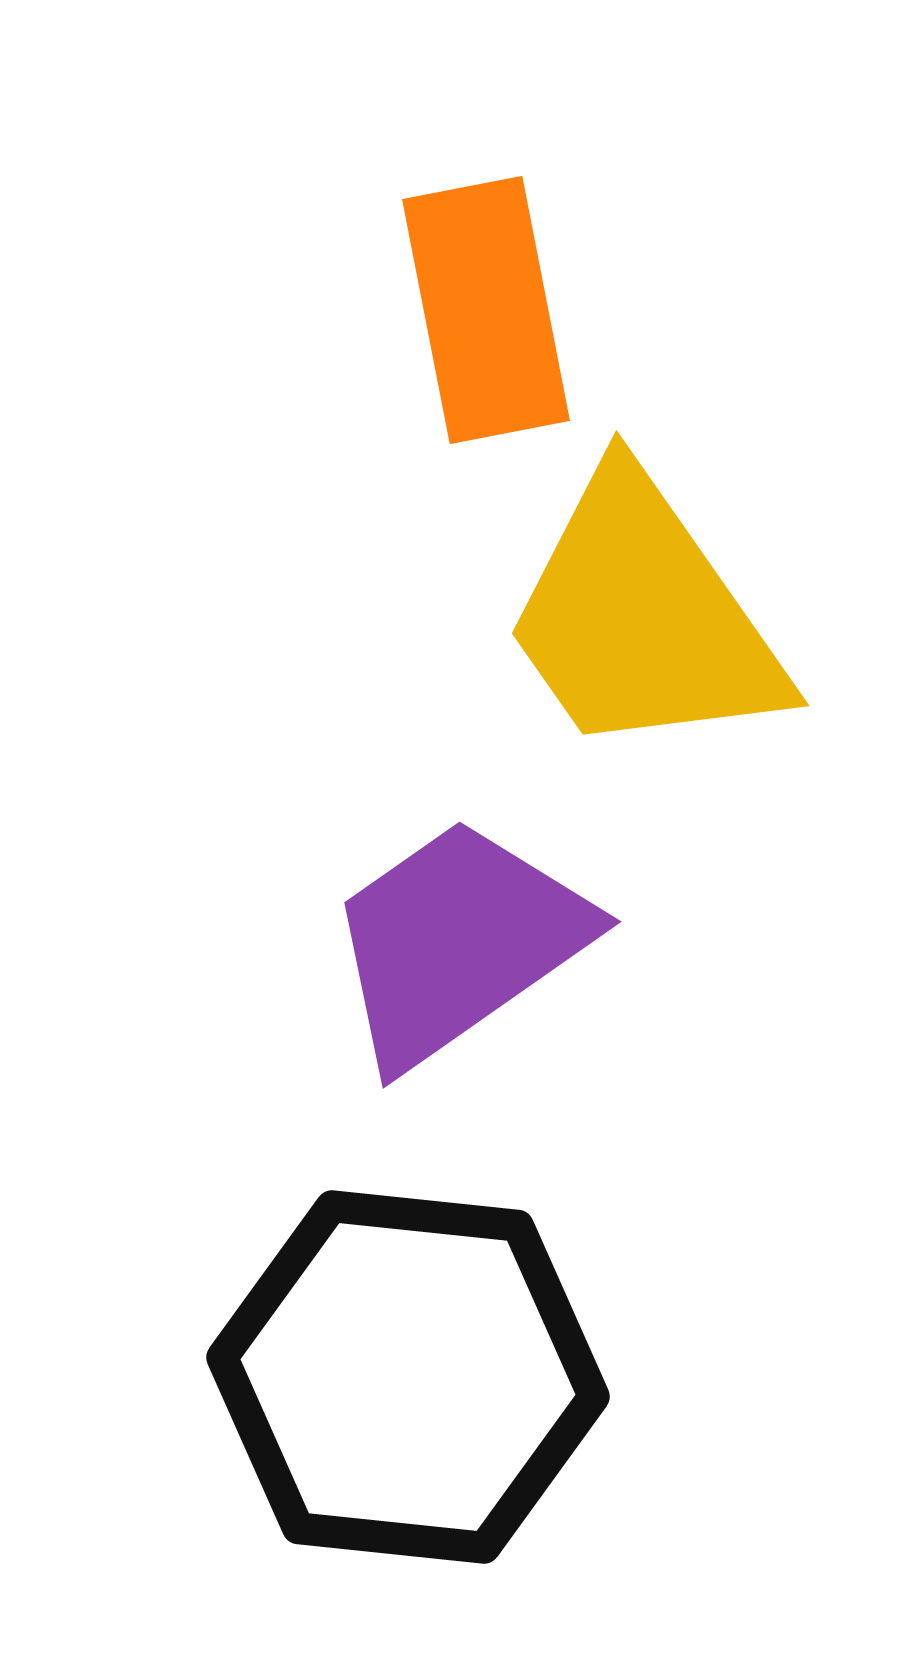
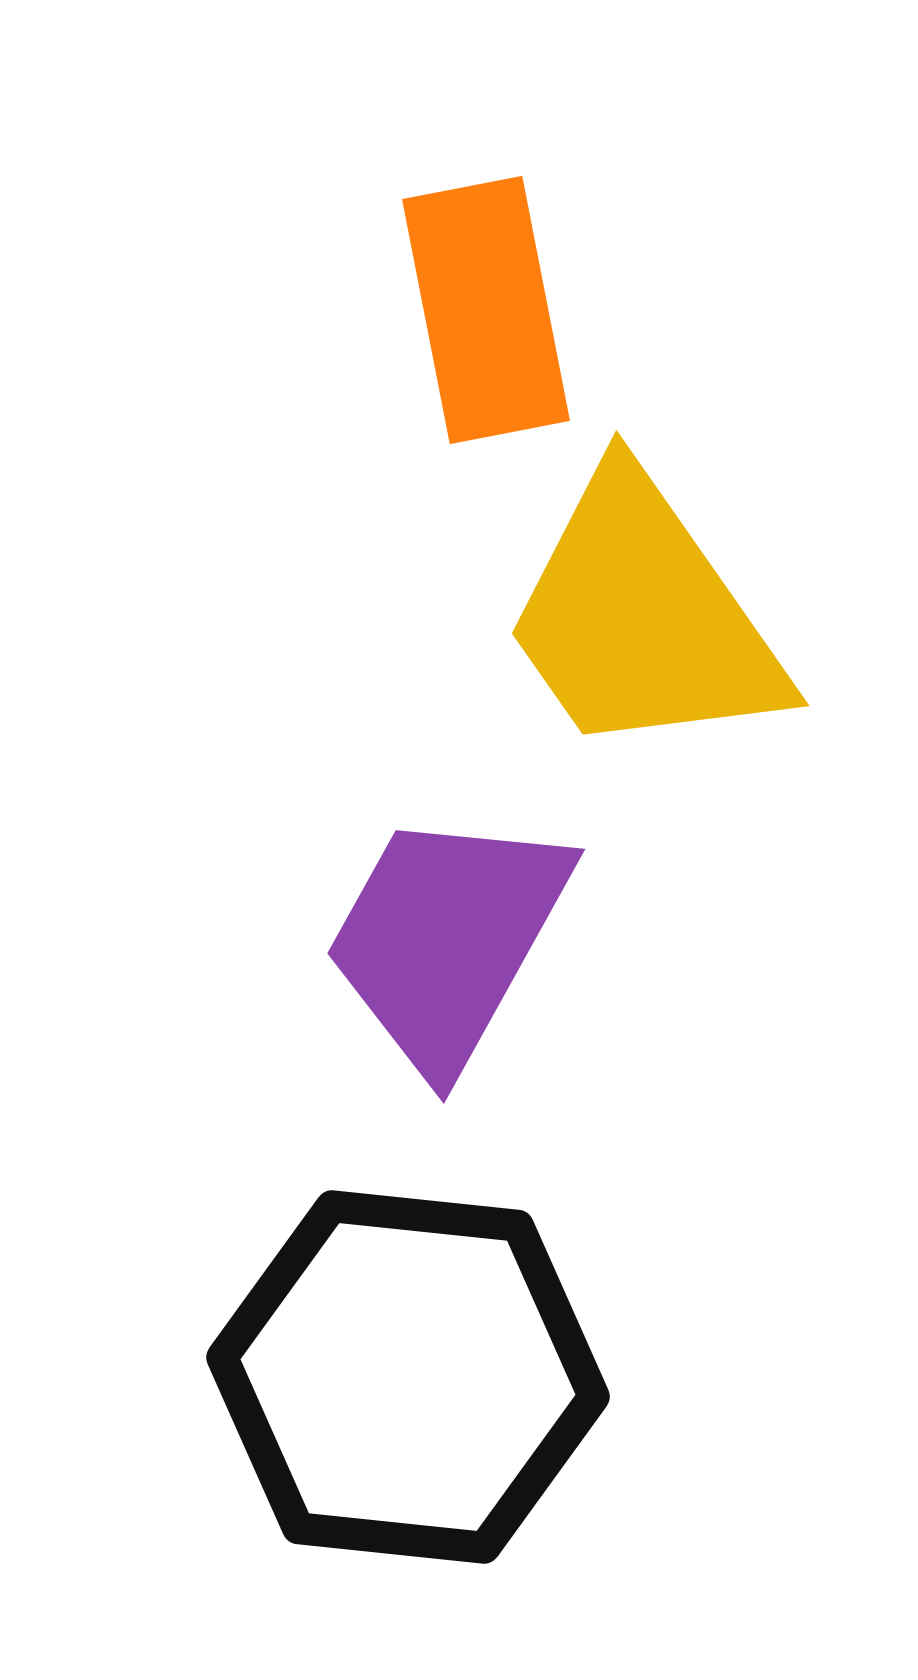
purple trapezoid: moved 11 px left, 3 px up; rotated 26 degrees counterclockwise
